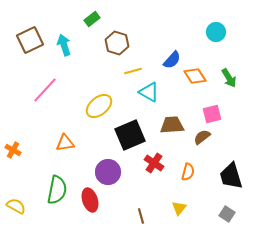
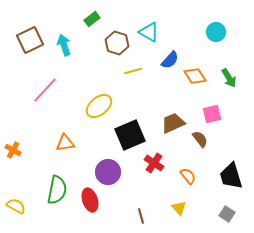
blue semicircle: moved 2 px left
cyan triangle: moved 60 px up
brown trapezoid: moved 1 px right, 2 px up; rotated 20 degrees counterclockwise
brown semicircle: moved 2 px left, 2 px down; rotated 90 degrees clockwise
orange semicircle: moved 4 px down; rotated 54 degrees counterclockwise
yellow triangle: rotated 21 degrees counterclockwise
